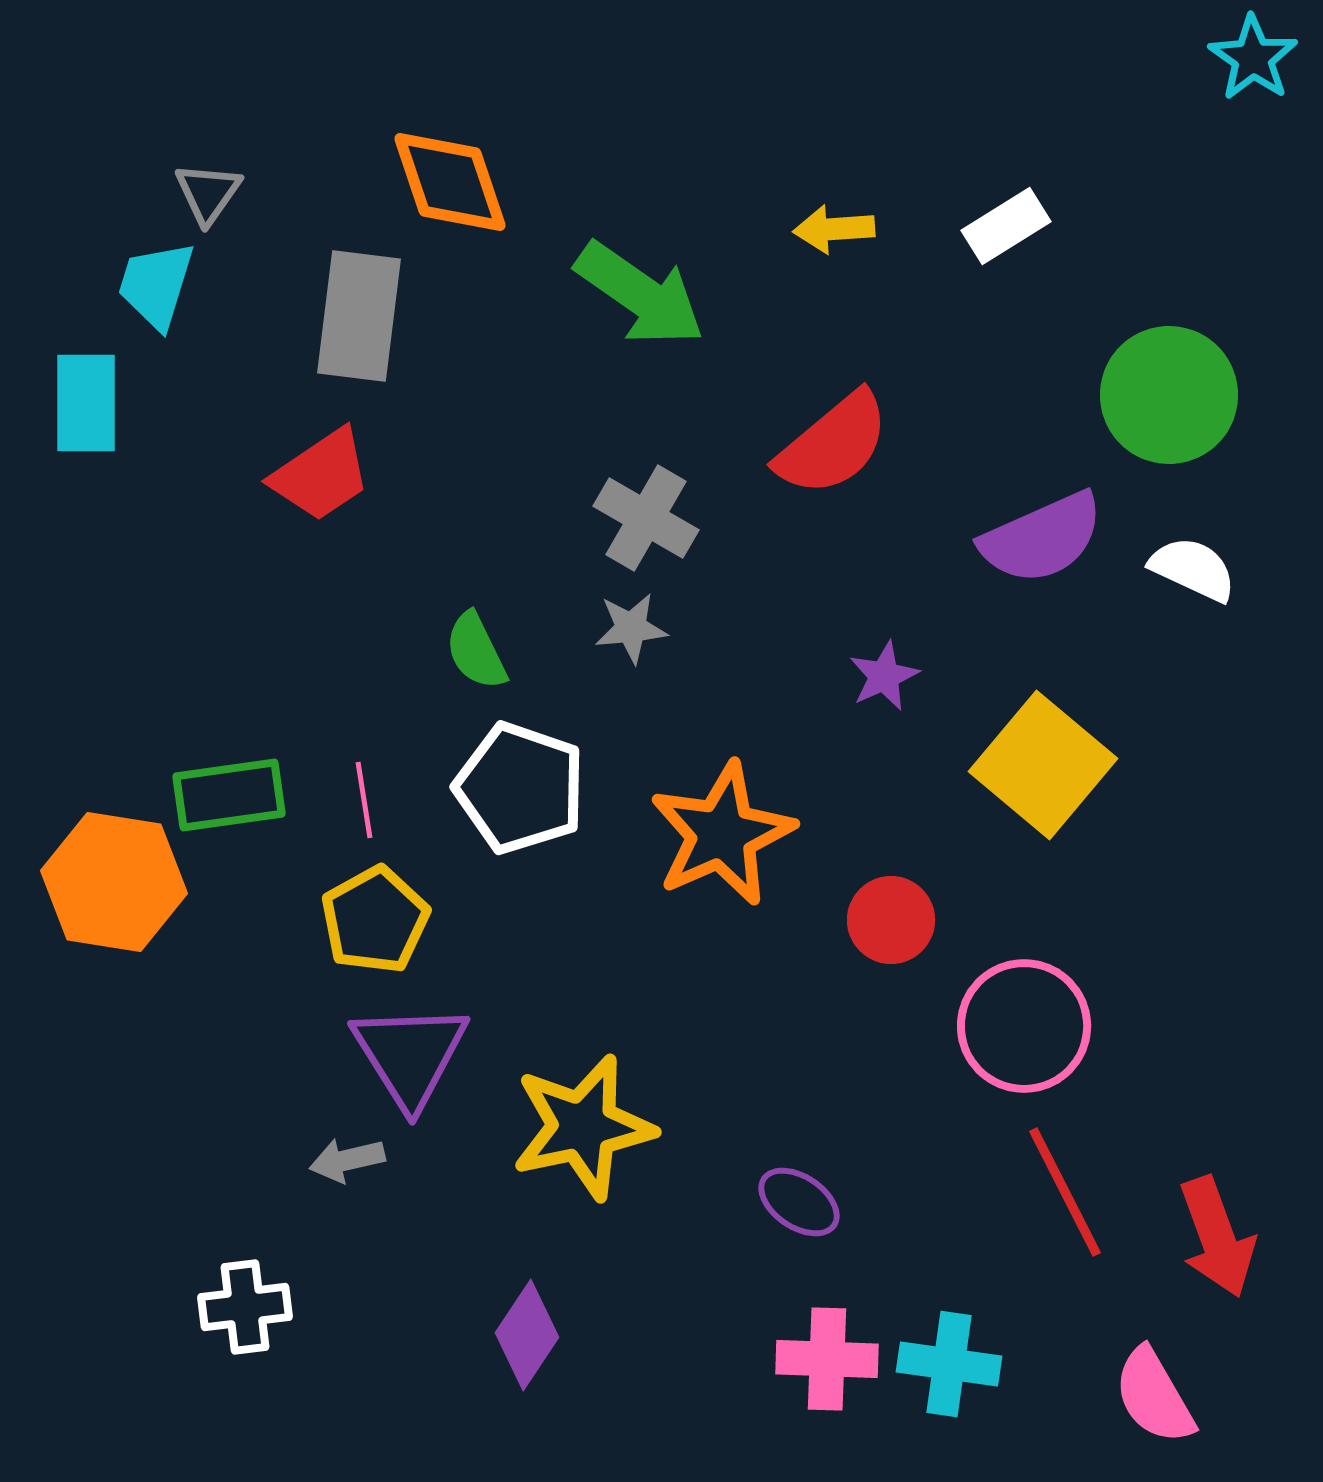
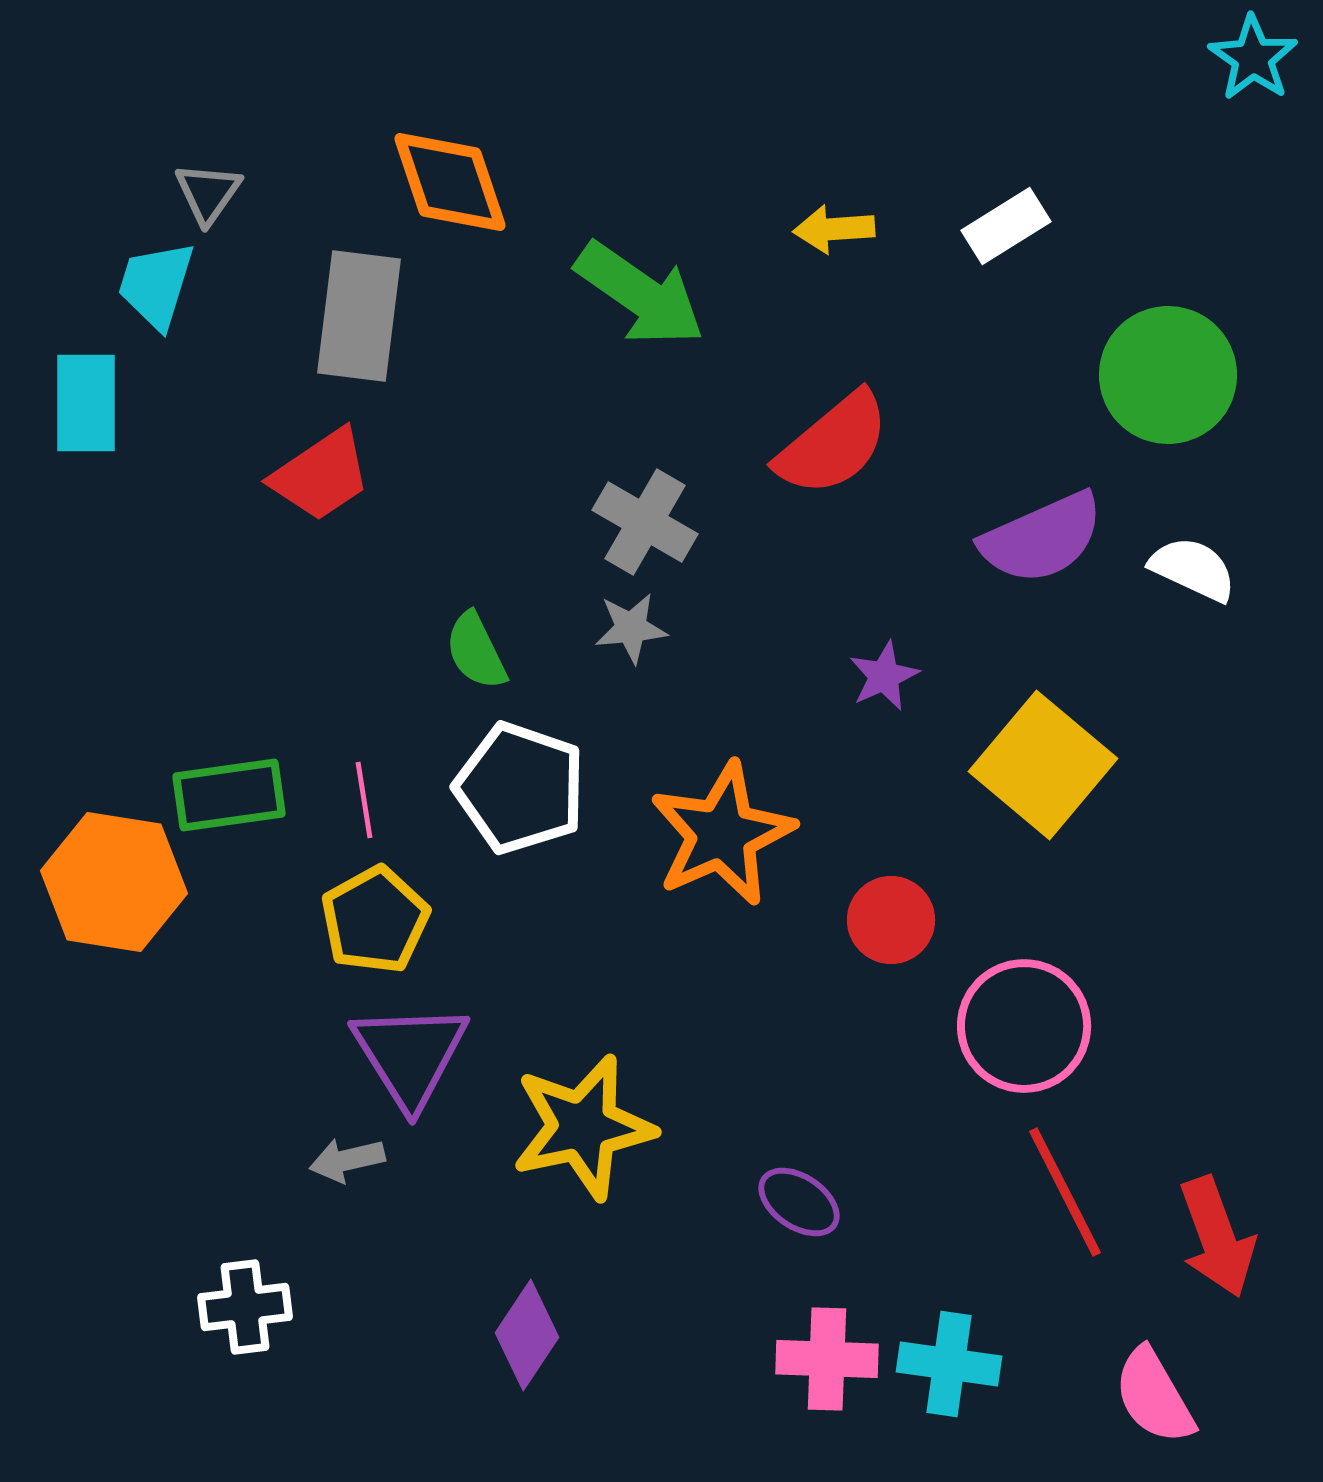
green circle: moved 1 px left, 20 px up
gray cross: moved 1 px left, 4 px down
